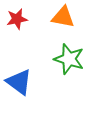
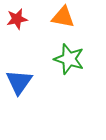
blue triangle: rotated 28 degrees clockwise
